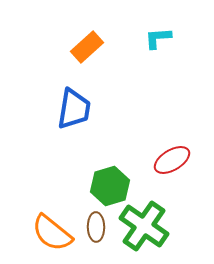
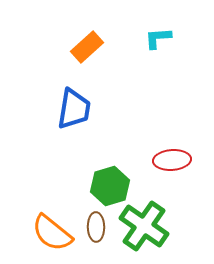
red ellipse: rotated 27 degrees clockwise
